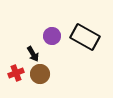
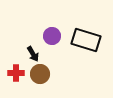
black rectangle: moved 1 px right, 3 px down; rotated 12 degrees counterclockwise
red cross: rotated 21 degrees clockwise
